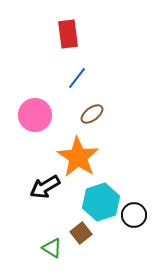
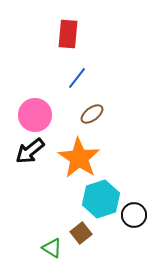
red rectangle: rotated 12 degrees clockwise
orange star: moved 1 px right, 1 px down
black arrow: moved 15 px left, 36 px up; rotated 8 degrees counterclockwise
cyan hexagon: moved 3 px up
